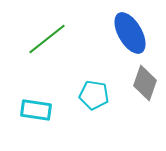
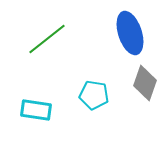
blue ellipse: rotated 12 degrees clockwise
